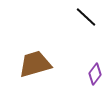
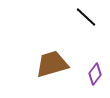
brown trapezoid: moved 17 px right
